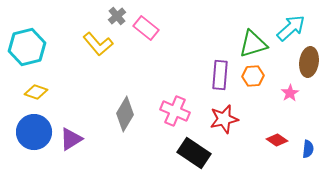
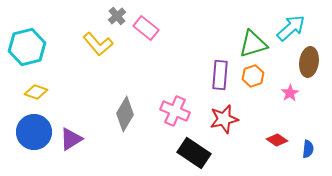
orange hexagon: rotated 15 degrees counterclockwise
